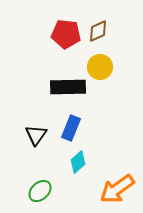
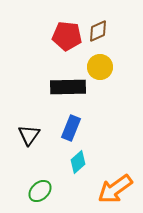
red pentagon: moved 1 px right, 2 px down
black triangle: moved 7 px left
orange arrow: moved 2 px left
